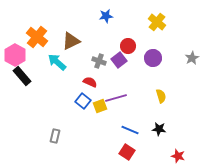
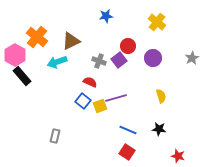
cyan arrow: rotated 60 degrees counterclockwise
blue line: moved 2 px left
